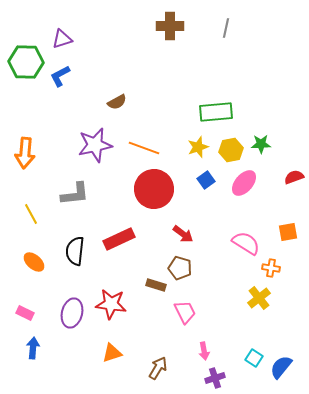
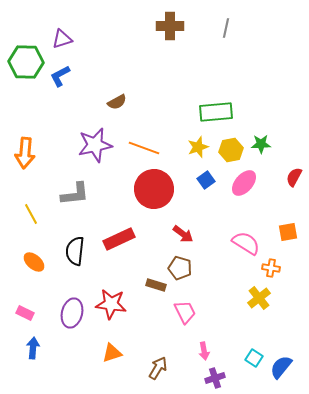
red semicircle: rotated 42 degrees counterclockwise
